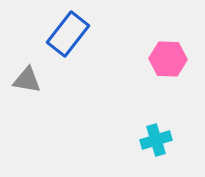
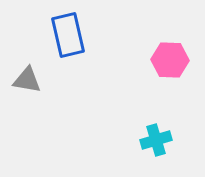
blue rectangle: moved 1 px down; rotated 51 degrees counterclockwise
pink hexagon: moved 2 px right, 1 px down
